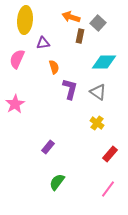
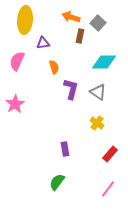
pink semicircle: moved 2 px down
purple L-shape: moved 1 px right
purple rectangle: moved 17 px right, 2 px down; rotated 48 degrees counterclockwise
